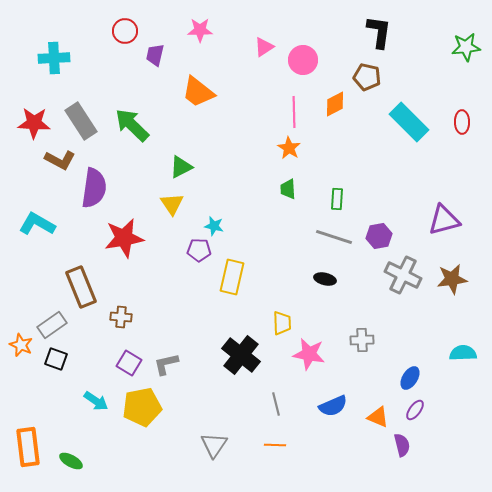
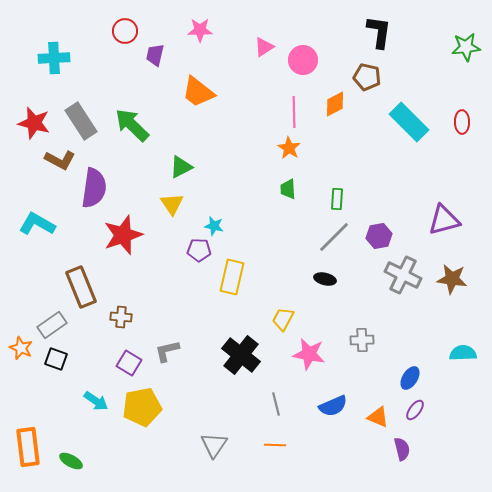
red star at (34, 123): rotated 12 degrees clockwise
gray line at (334, 237): rotated 63 degrees counterclockwise
red star at (124, 238): moved 1 px left, 3 px up; rotated 9 degrees counterclockwise
brown star at (452, 279): rotated 16 degrees clockwise
yellow trapezoid at (282, 323): moved 1 px right, 4 px up; rotated 150 degrees counterclockwise
orange star at (21, 345): moved 3 px down
gray L-shape at (166, 364): moved 1 px right, 13 px up
purple semicircle at (402, 445): moved 4 px down
